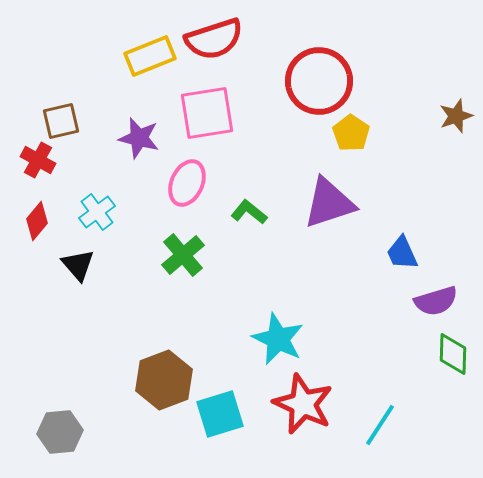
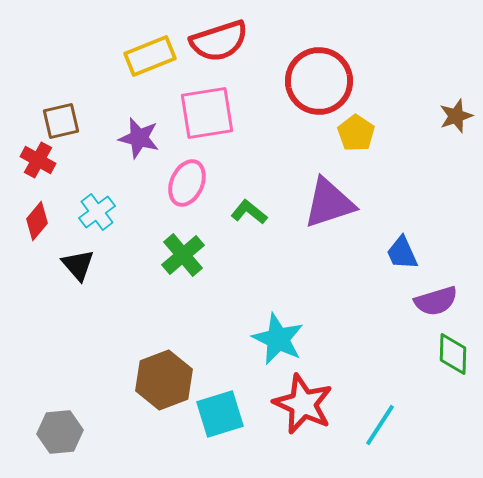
red semicircle: moved 5 px right, 2 px down
yellow pentagon: moved 5 px right
